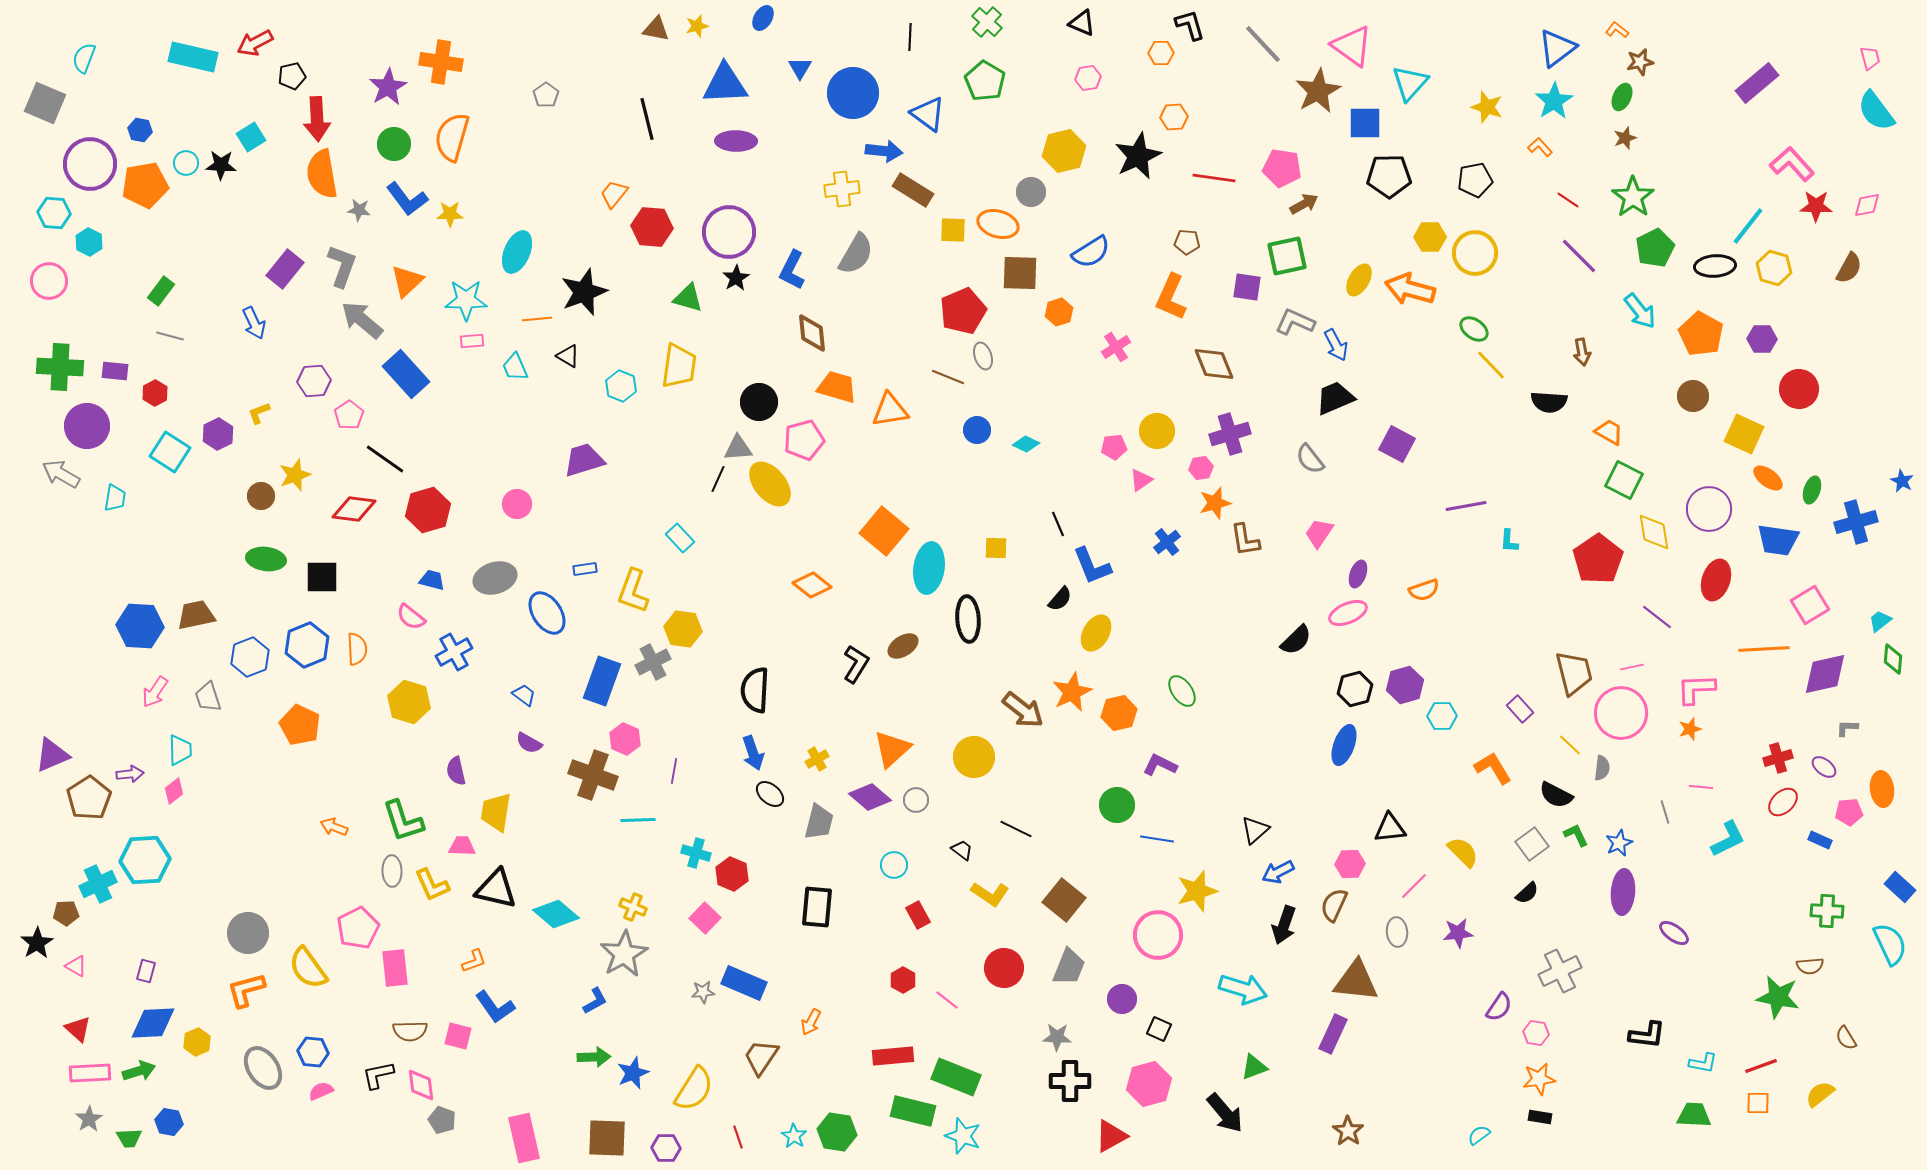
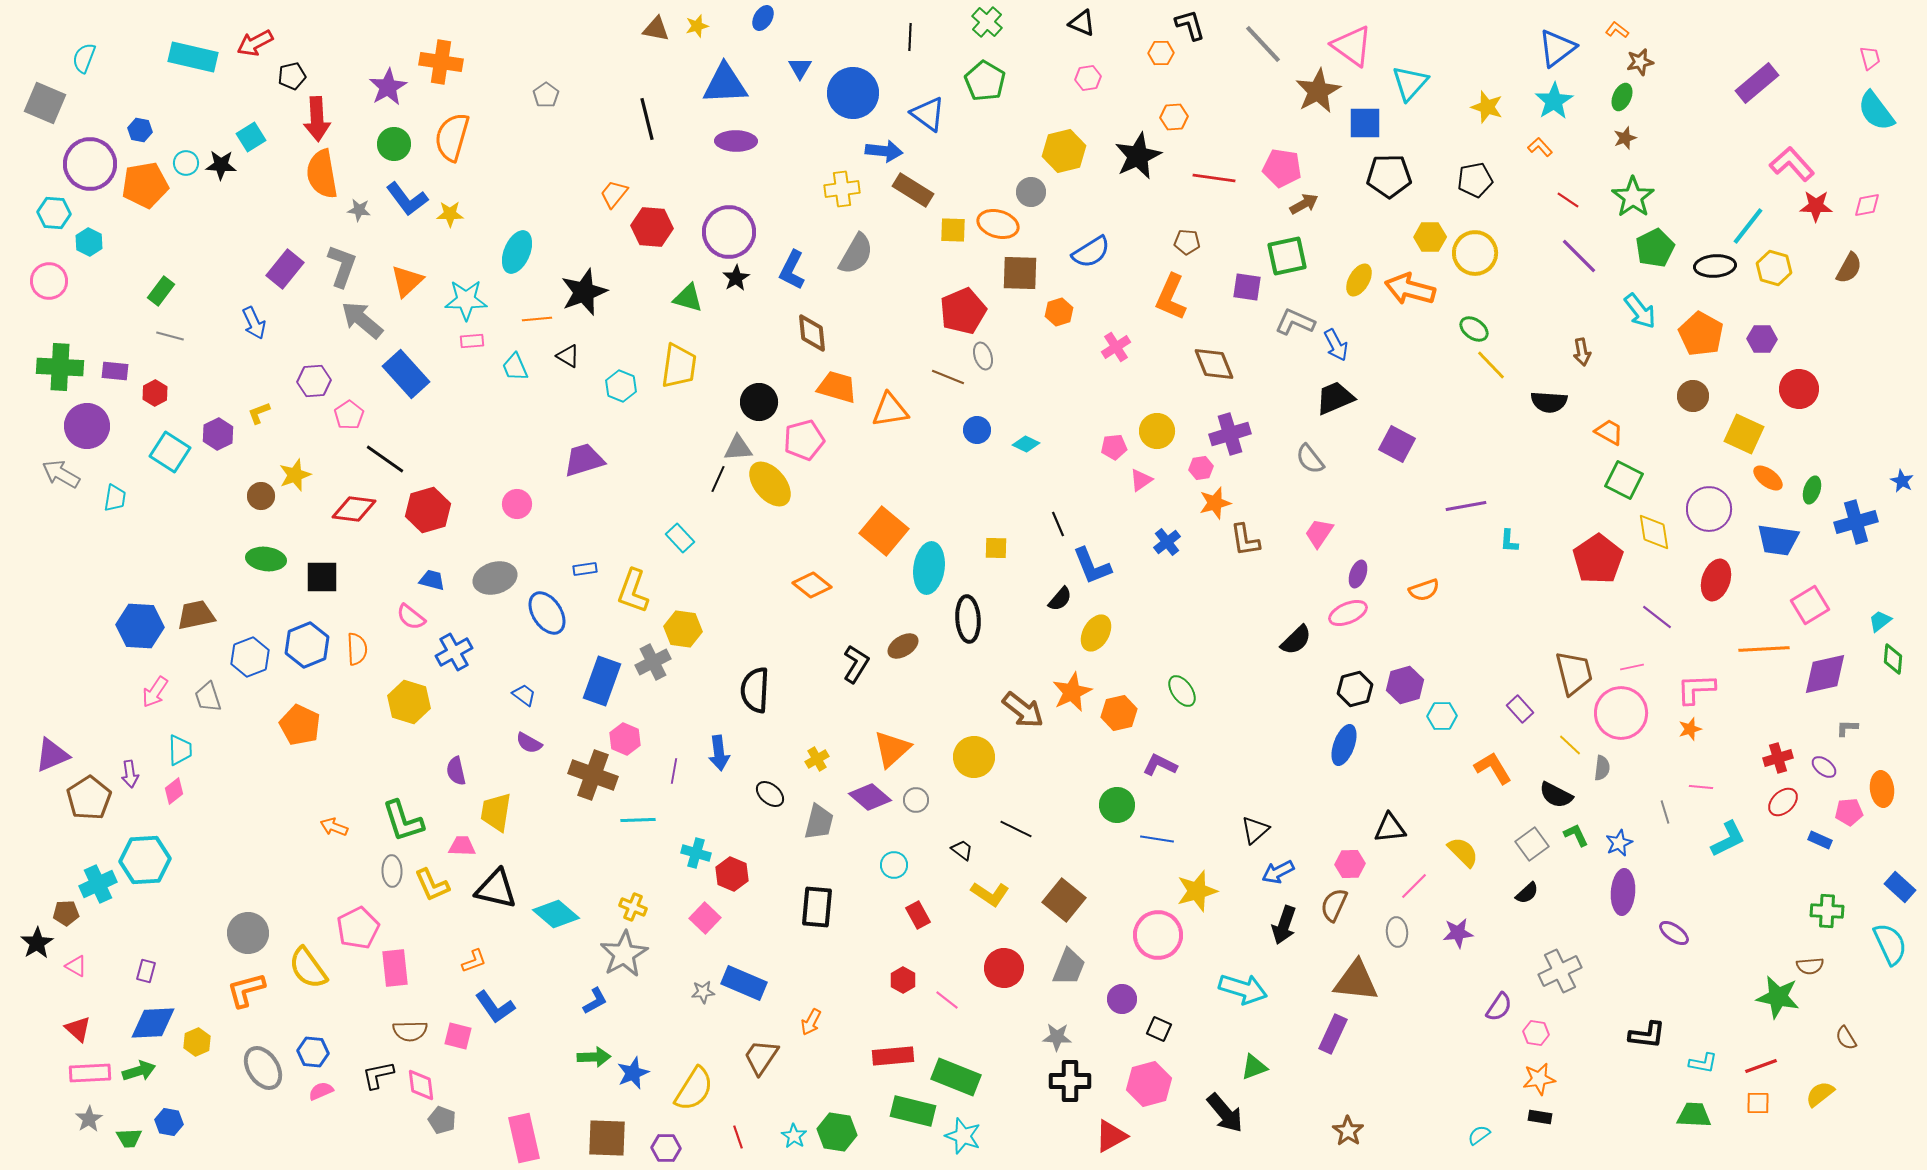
blue arrow at (753, 753): moved 34 px left; rotated 12 degrees clockwise
purple arrow at (130, 774): rotated 88 degrees clockwise
